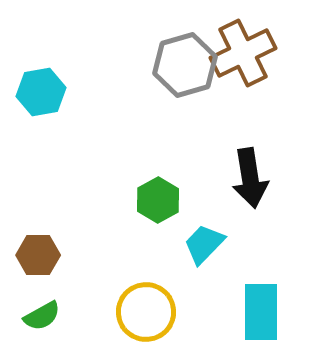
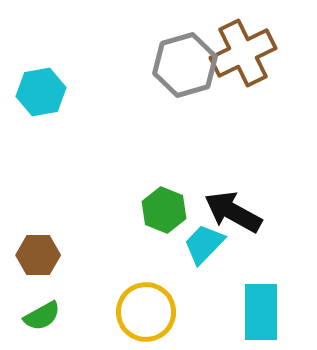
black arrow: moved 17 px left, 34 px down; rotated 128 degrees clockwise
green hexagon: moved 6 px right, 10 px down; rotated 9 degrees counterclockwise
